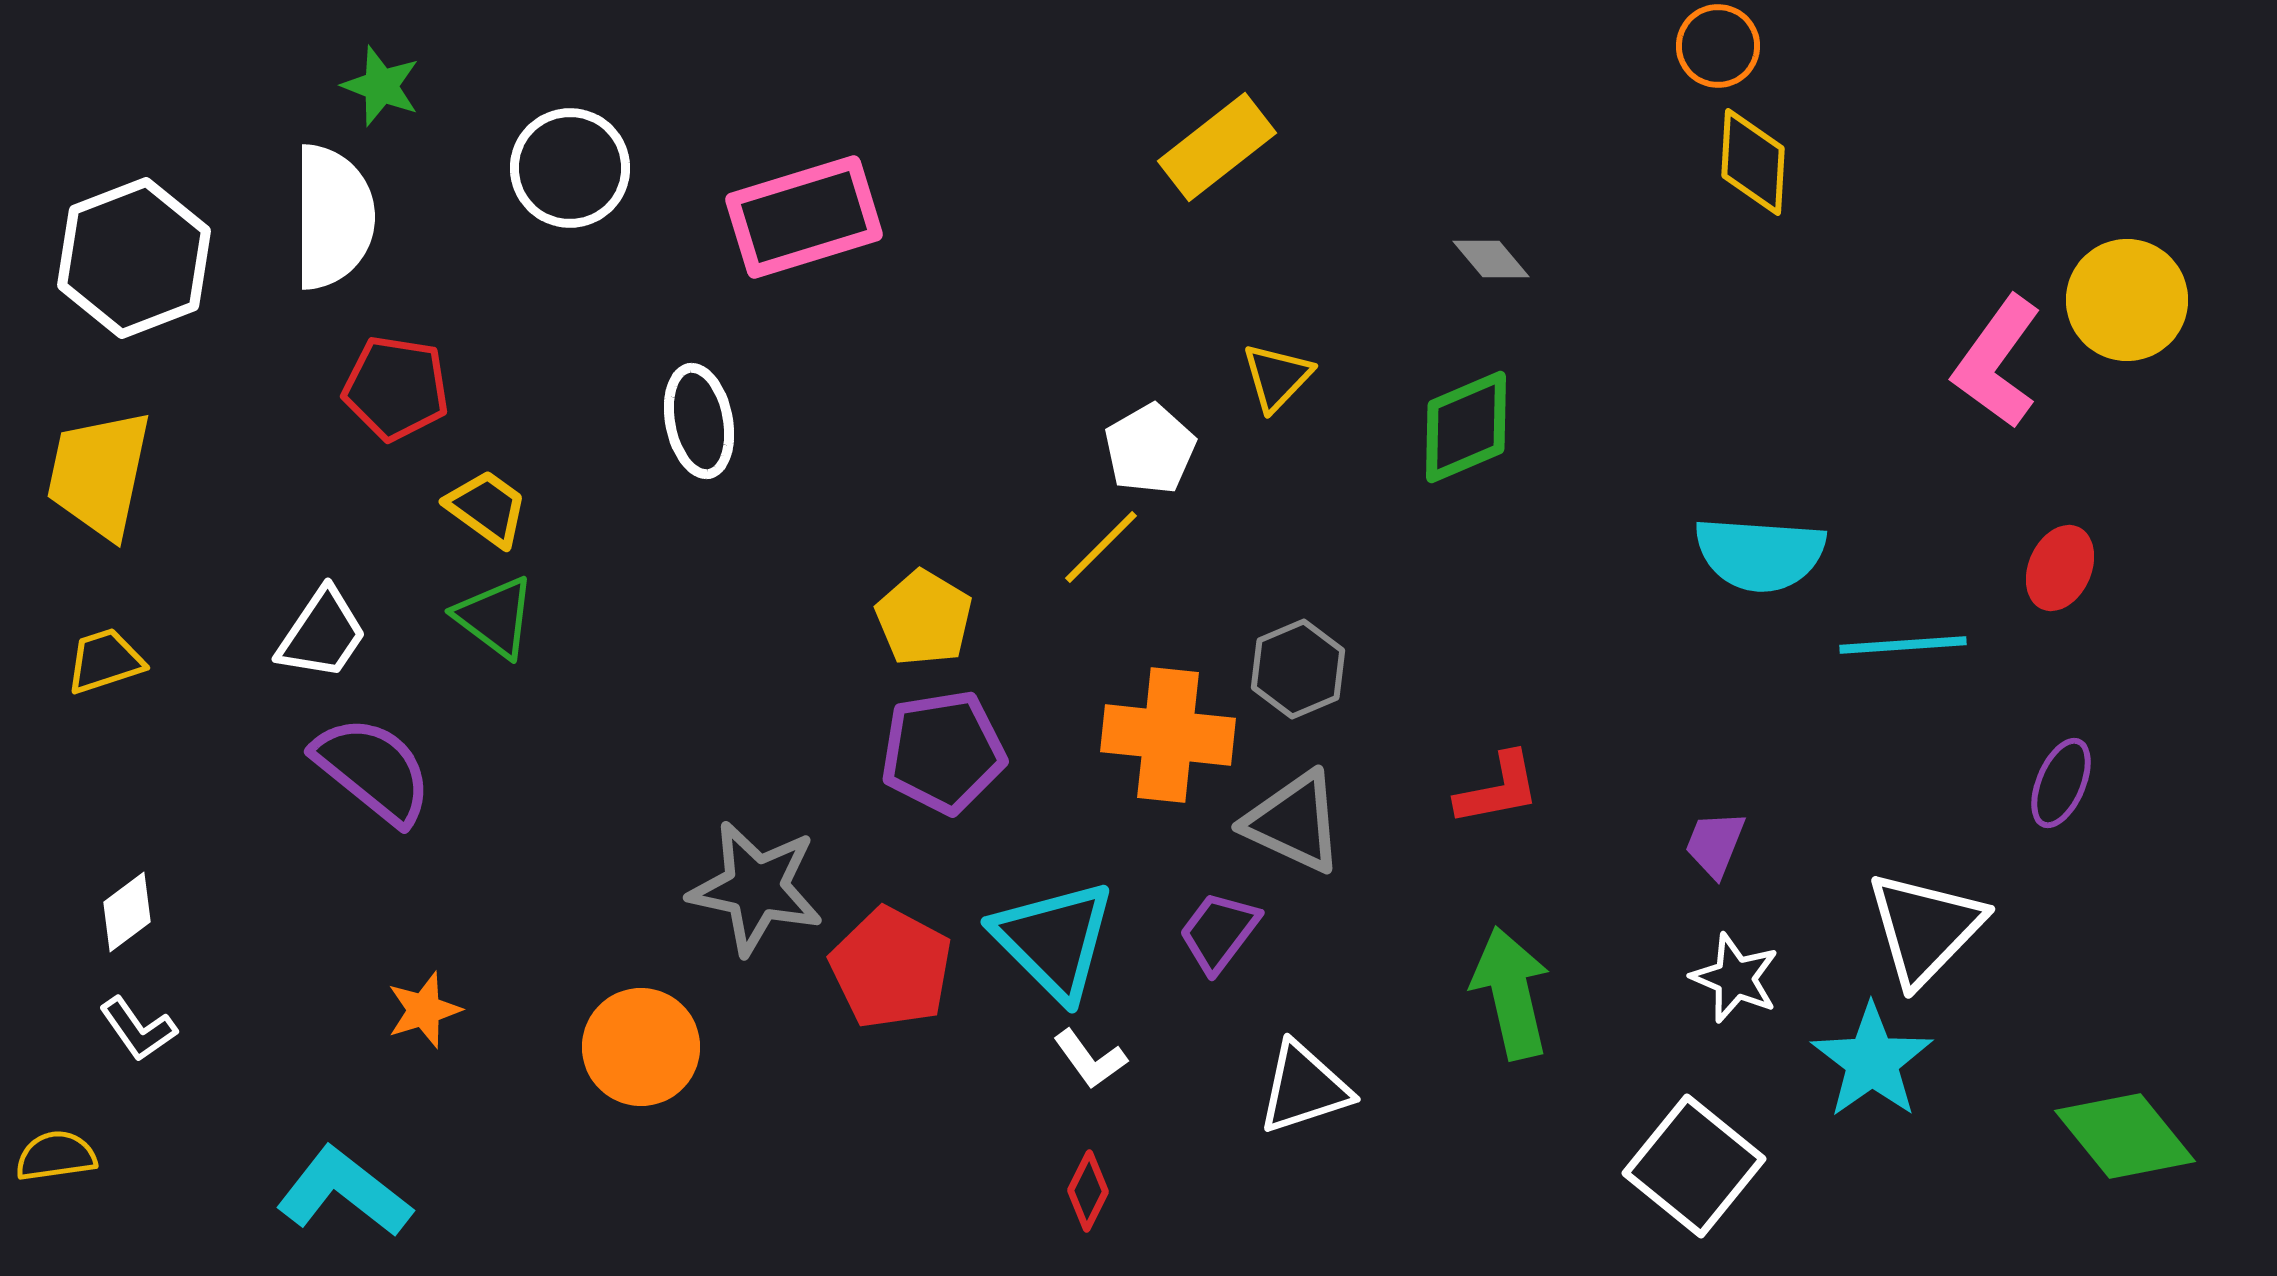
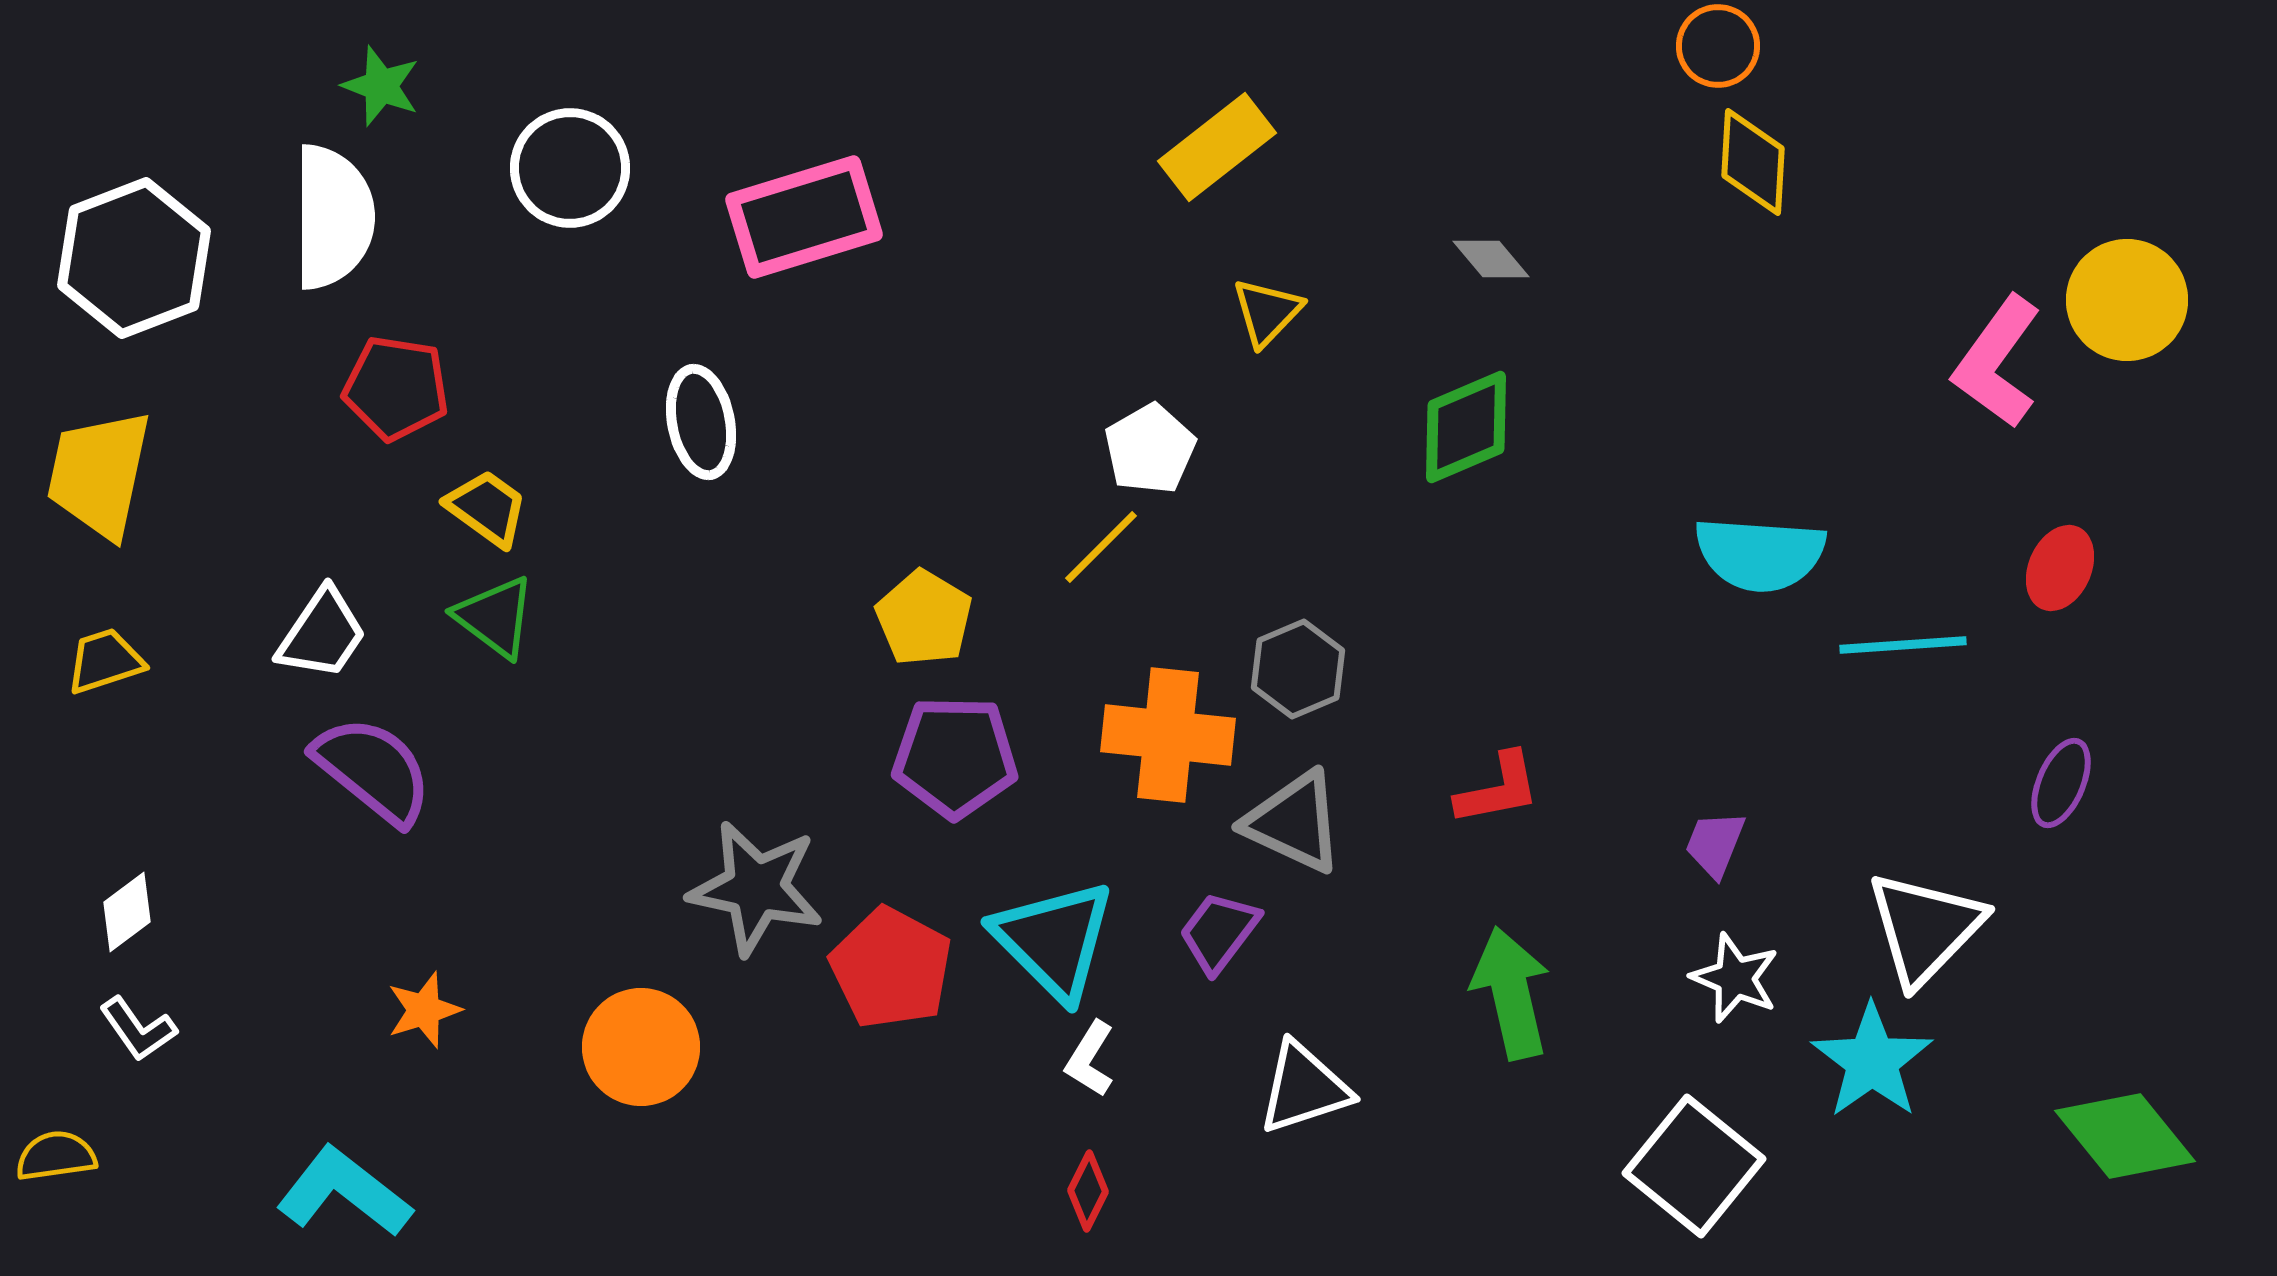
yellow triangle at (1277, 377): moved 10 px left, 65 px up
white ellipse at (699, 421): moved 2 px right, 1 px down
purple pentagon at (943, 752): moved 12 px right, 5 px down; rotated 10 degrees clockwise
white L-shape at (1090, 1059): rotated 68 degrees clockwise
